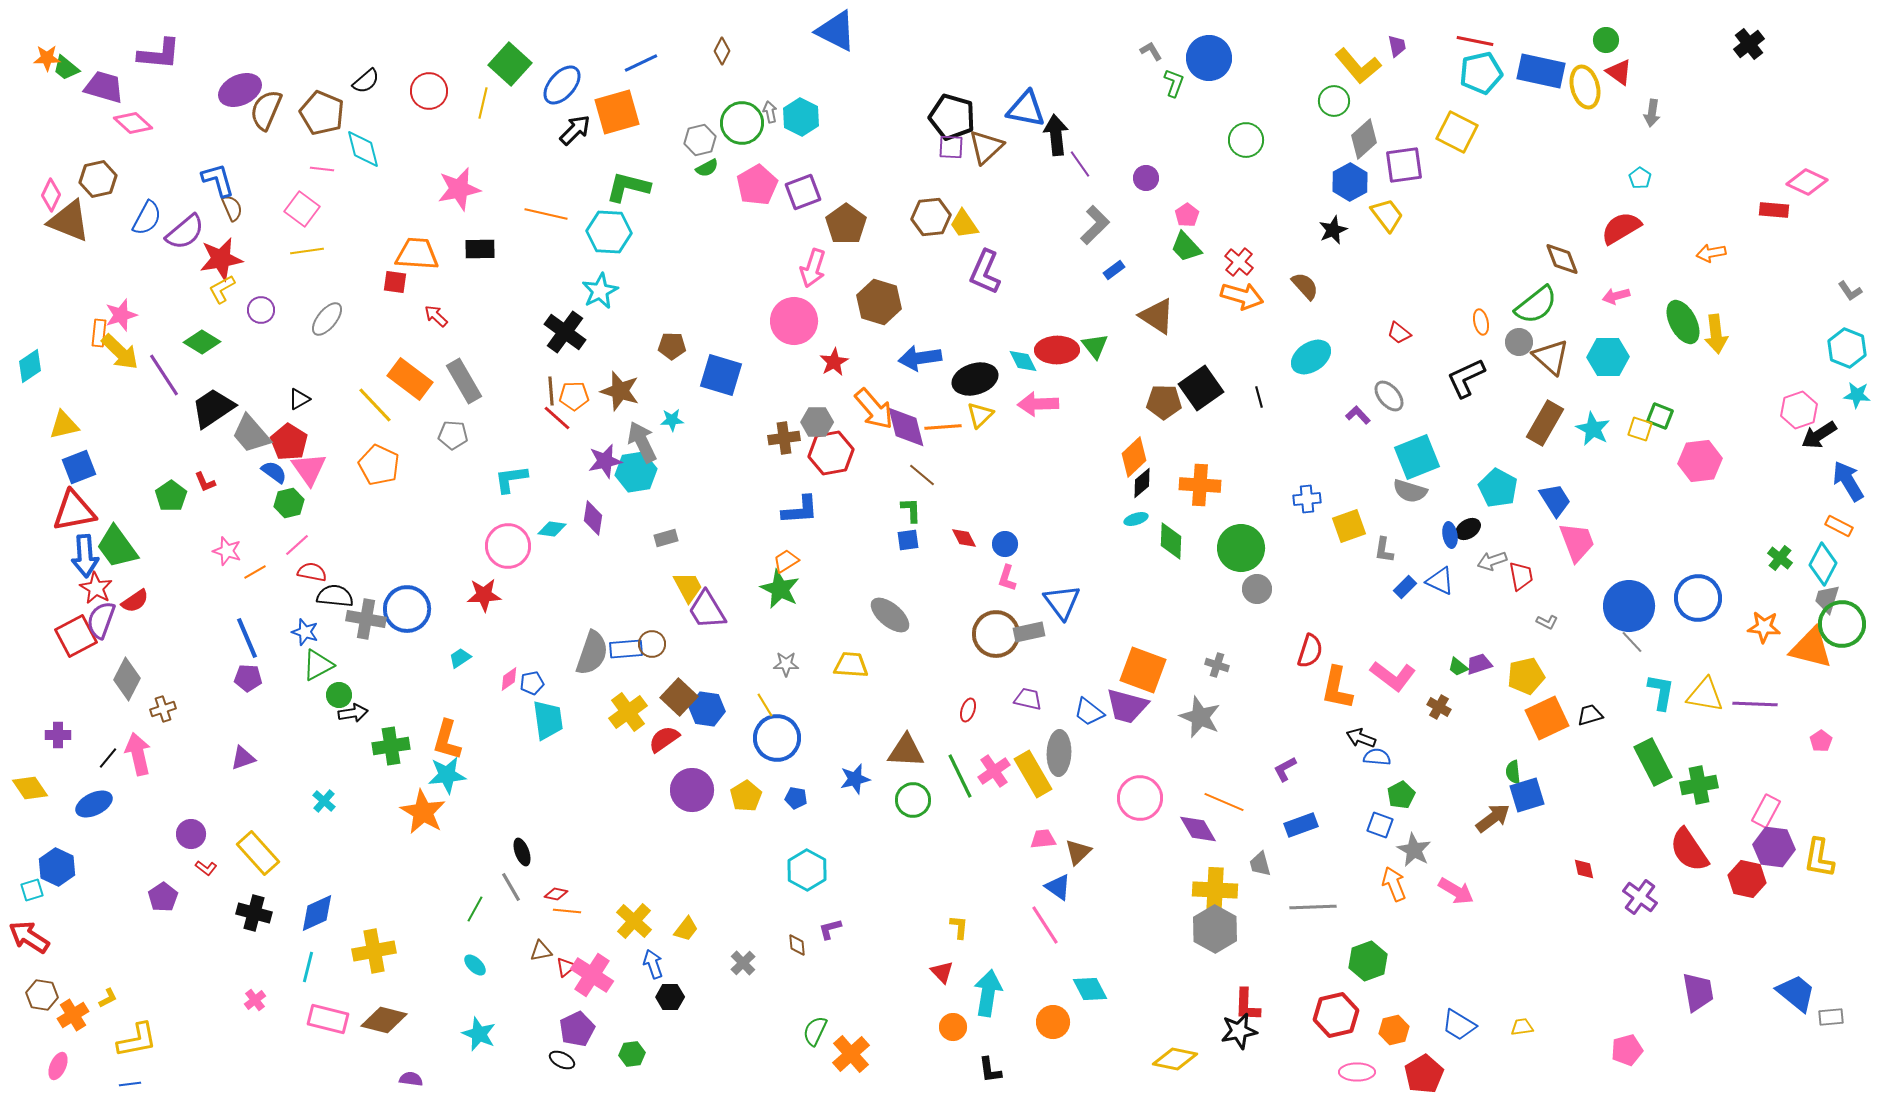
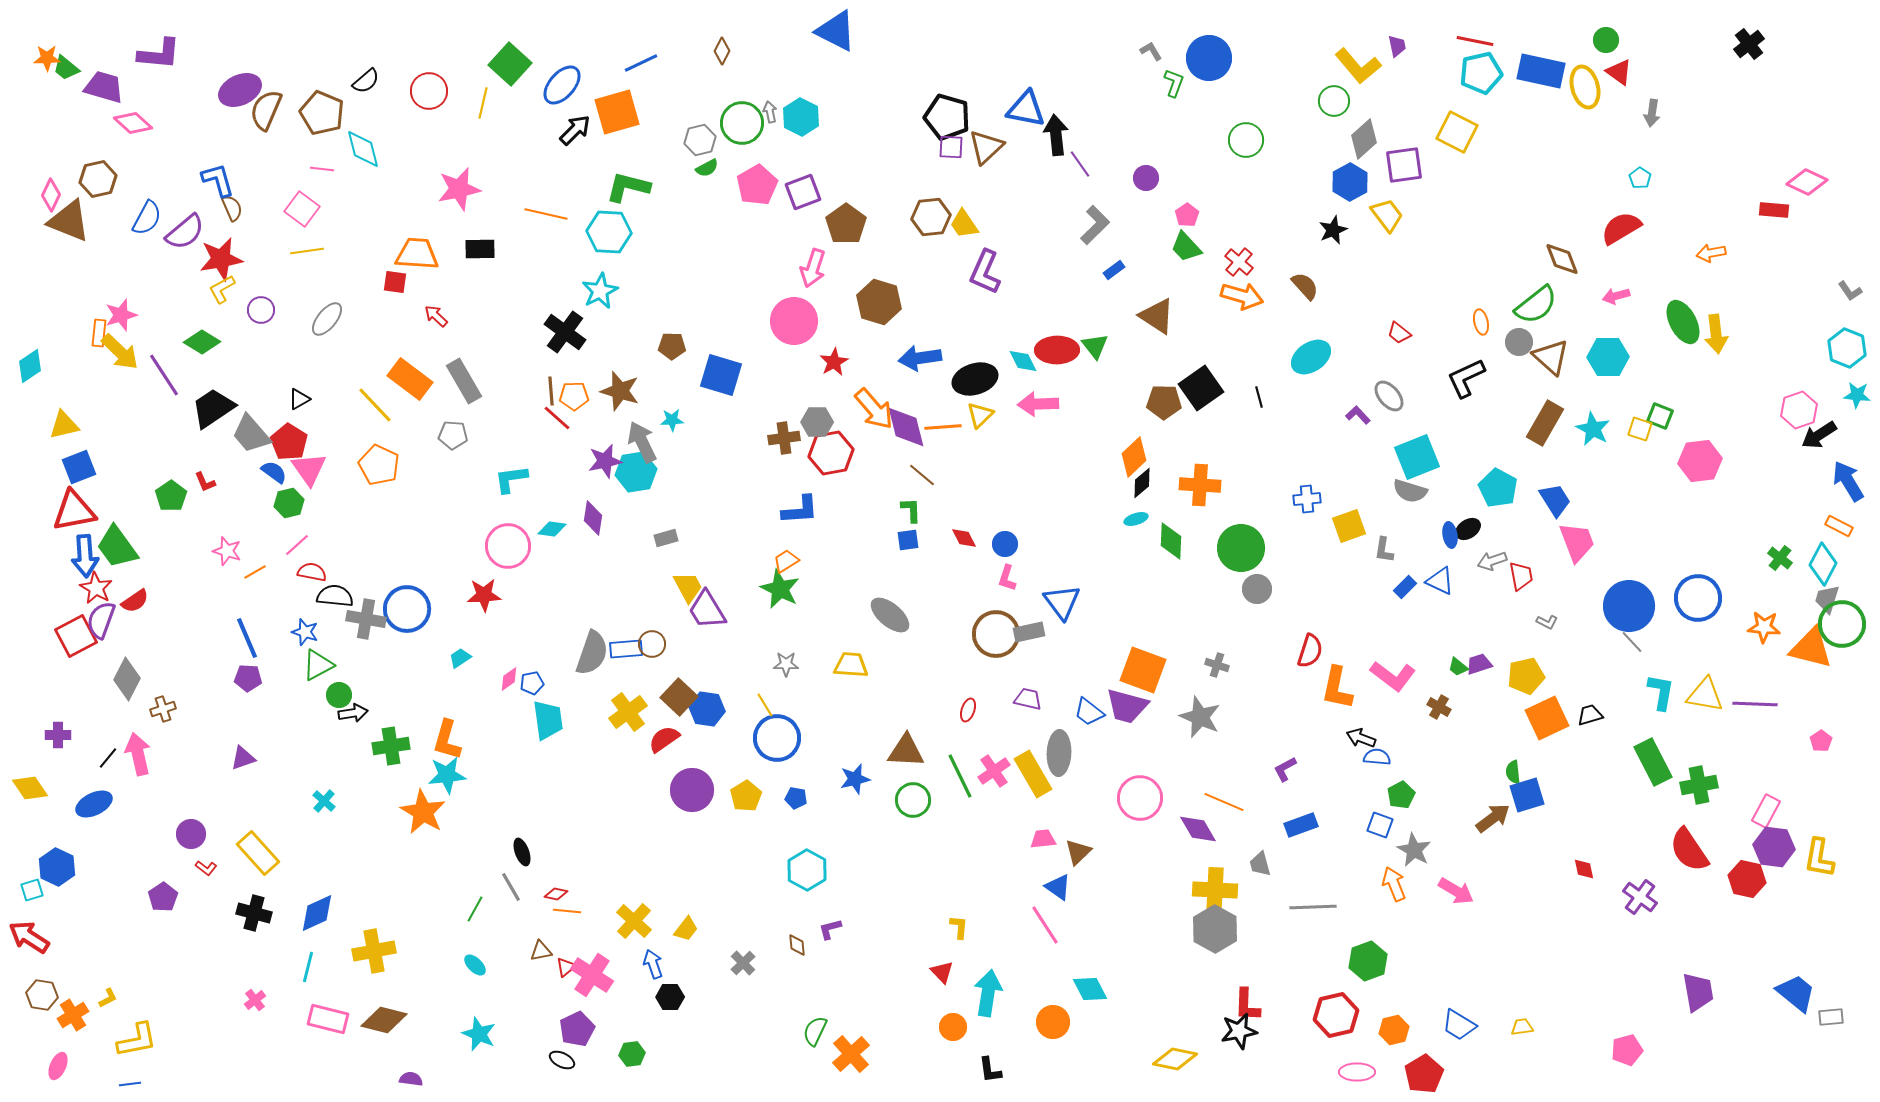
black pentagon at (952, 117): moved 5 px left
